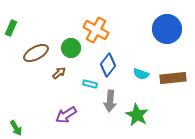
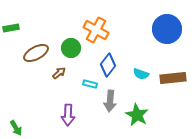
green rectangle: rotated 56 degrees clockwise
purple arrow: moved 2 px right; rotated 55 degrees counterclockwise
